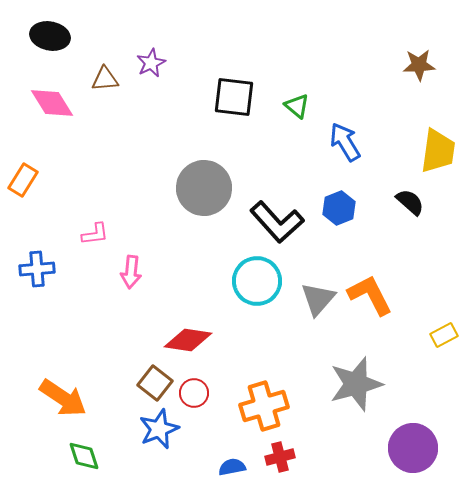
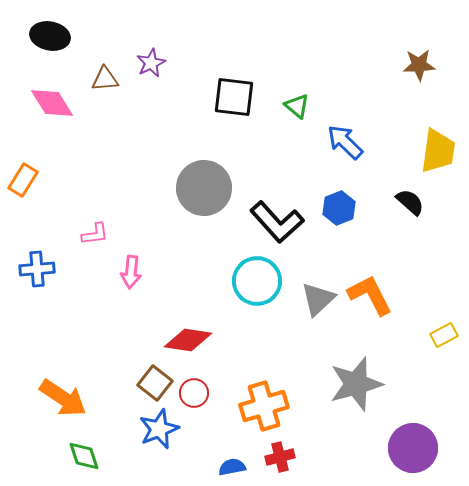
blue arrow: rotated 15 degrees counterclockwise
gray triangle: rotated 6 degrees clockwise
